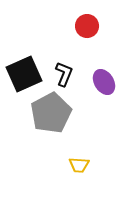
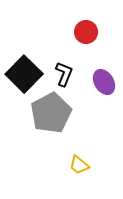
red circle: moved 1 px left, 6 px down
black square: rotated 21 degrees counterclockwise
yellow trapezoid: rotated 35 degrees clockwise
